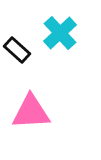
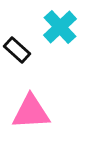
cyan cross: moved 6 px up
